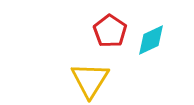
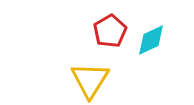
red pentagon: rotated 8 degrees clockwise
